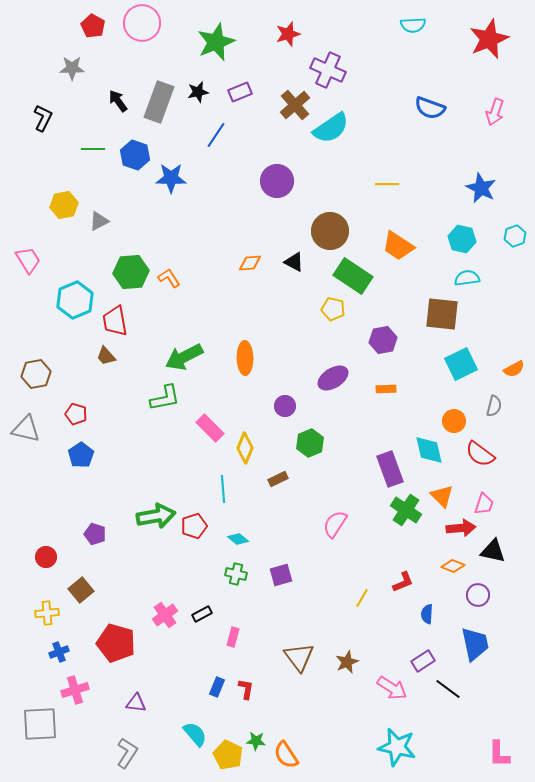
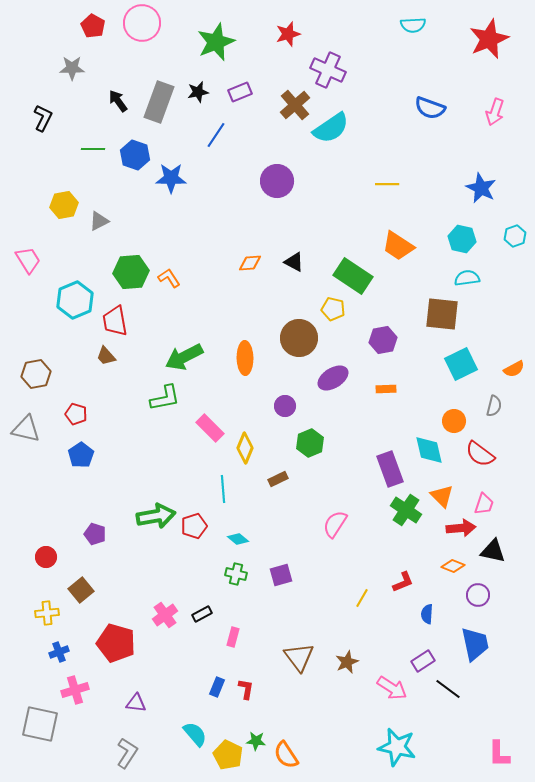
brown circle at (330, 231): moved 31 px left, 107 px down
gray square at (40, 724): rotated 15 degrees clockwise
